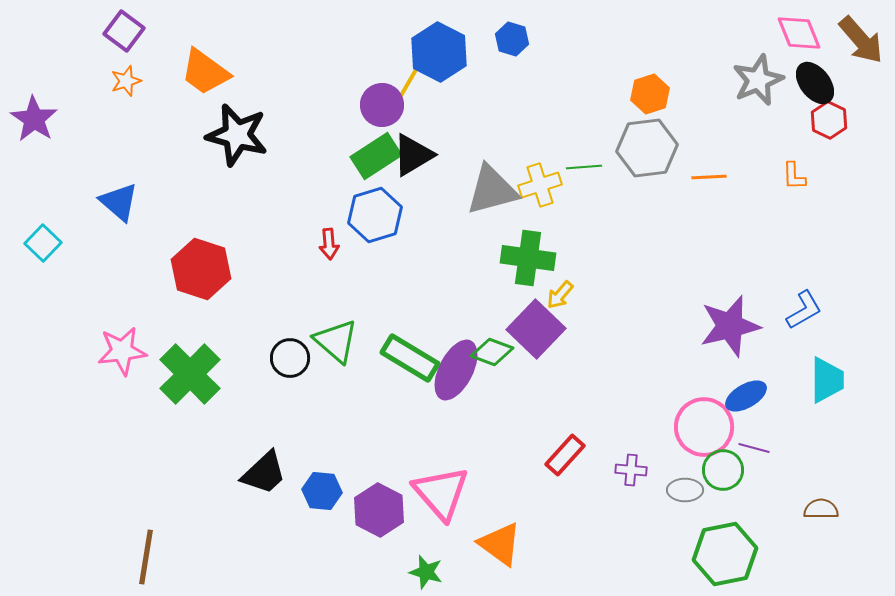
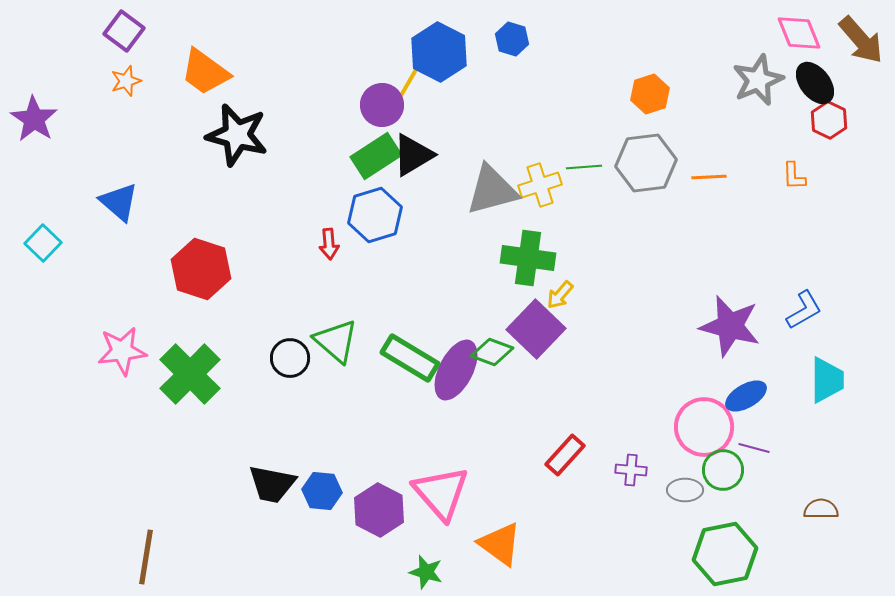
gray hexagon at (647, 148): moved 1 px left, 15 px down
purple star at (730, 326): rotated 28 degrees clockwise
black trapezoid at (264, 473): moved 8 px right, 11 px down; rotated 54 degrees clockwise
